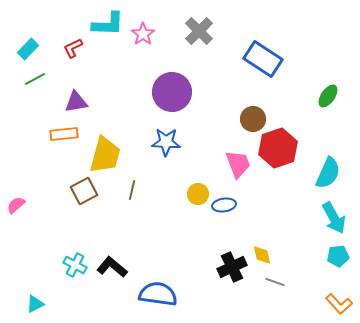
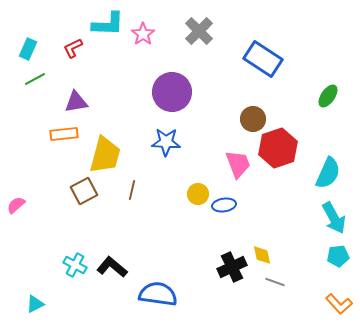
cyan rectangle: rotated 20 degrees counterclockwise
